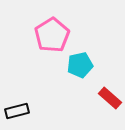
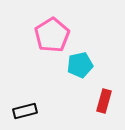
red rectangle: moved 6 px left, 3 px down; rotated 65 degrees clockwise
black rectangle: moved 8 px right
